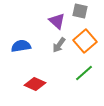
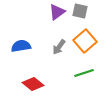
purple triangle: moved 9 px up; rotated 42 degrees clockwise
gray arrow: moved 2 px down
green line: rotated 24 degrees clockwise
red diamond: moved 2 px left; rotated 15 degrees clockwise
